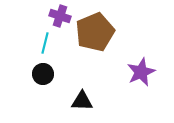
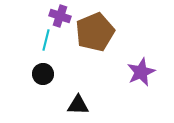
cyan line: moved 1 px right, 3 px up
black triangle: moved 4 px left, 4 px down
